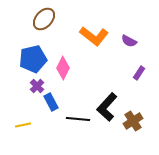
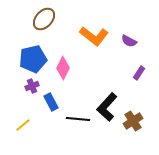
purple cross: moved 5 px left; rotated 24 degrees clockwise
yellow line: rotated 28 degrees counterclockwise
